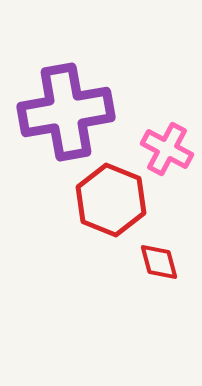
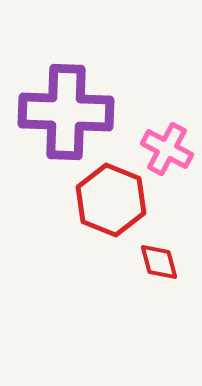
purple cross: rotated 12 degrees clockwise
